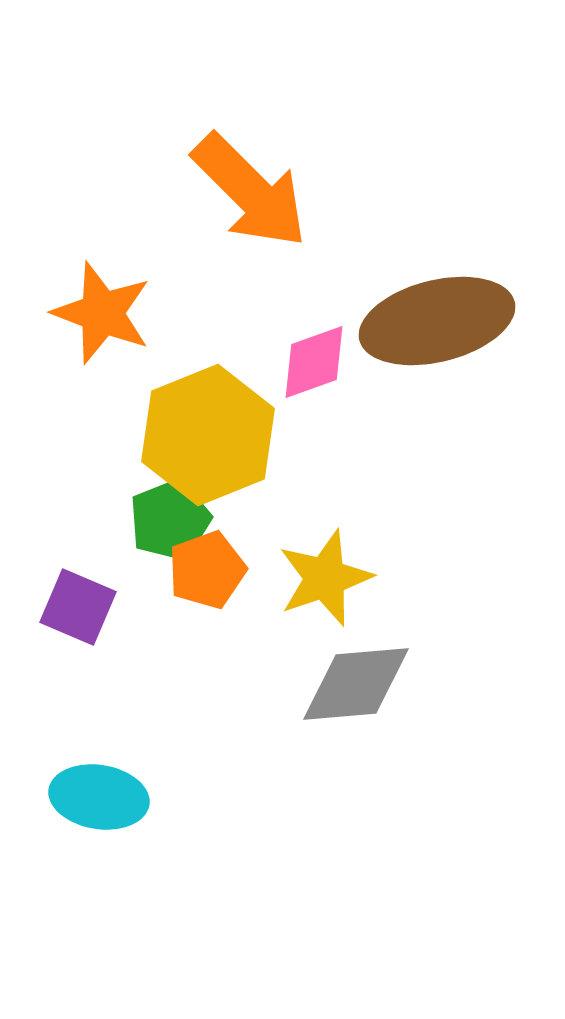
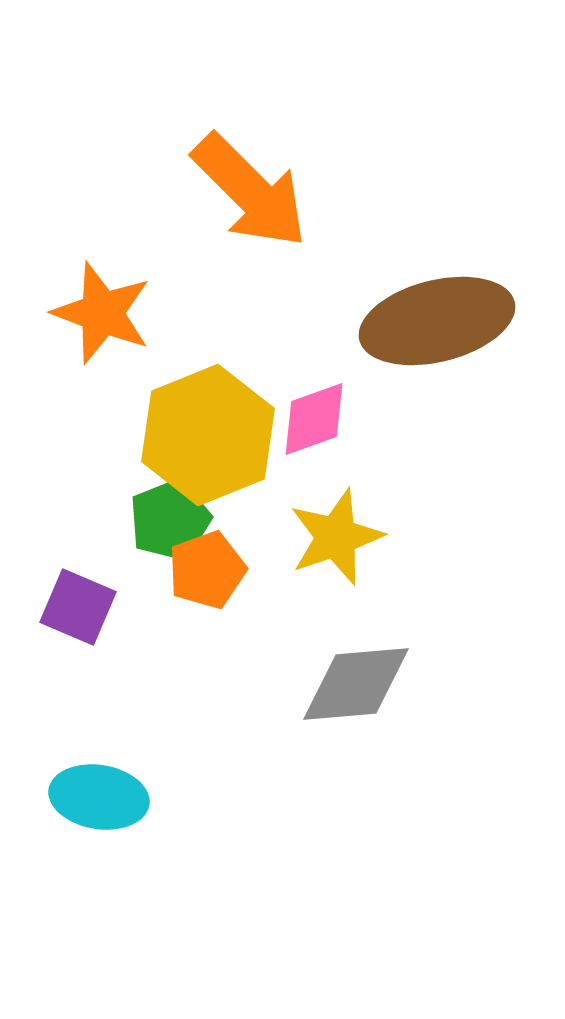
pink diamond: moved 57 px down
yellow star: moved 11 px right, 41 px up
